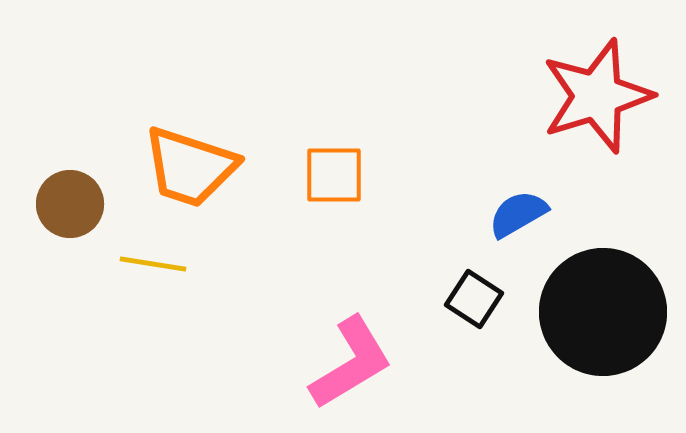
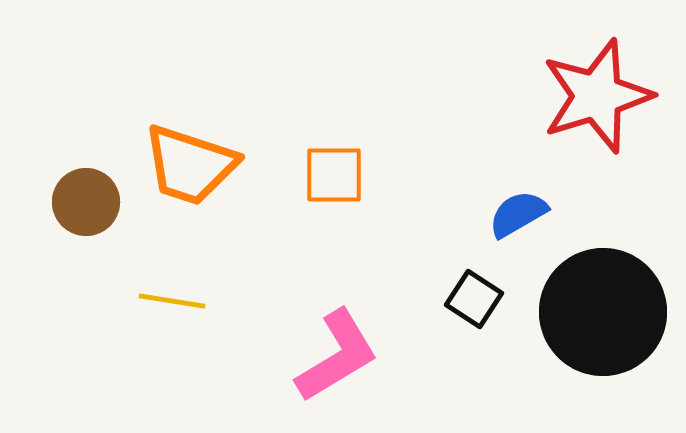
orange trapezoid: moved 2 px up
brown circle: moved 16 px right, 2 px up
yellow line: moved 19 px right, 37 px down
pink L-shape: moved 14 px left, 7 px up
